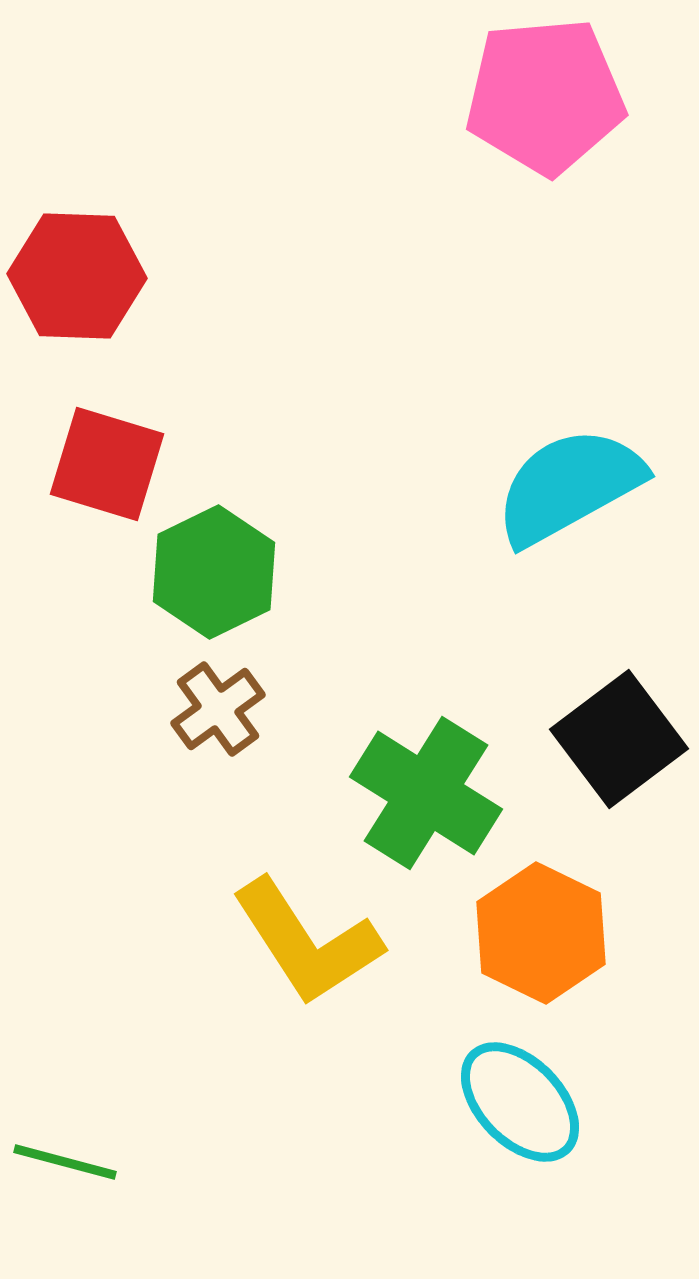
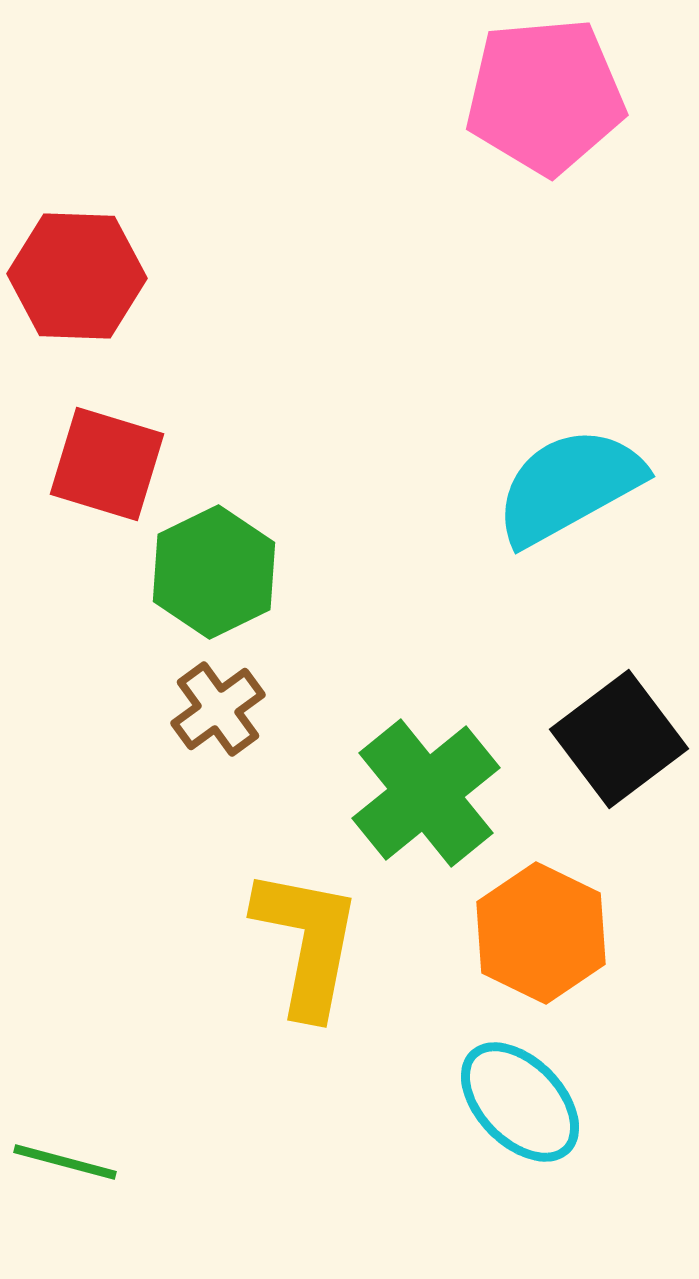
green cross: rotated 19 degrees clockwise
yellow L-shape: rotated 136 degrees counterclockwise
